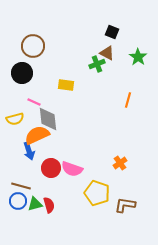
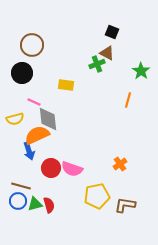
brown circle: moved 1 px left, 1 px up
green star: moved 3 px right, 14 px down
orange cross: moved 1 px down
yellow pentagon: moved 3 px down; rotated 30 degrees counterclockwise
